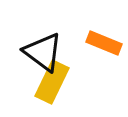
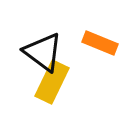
orange rectangle: moved 4 px left
